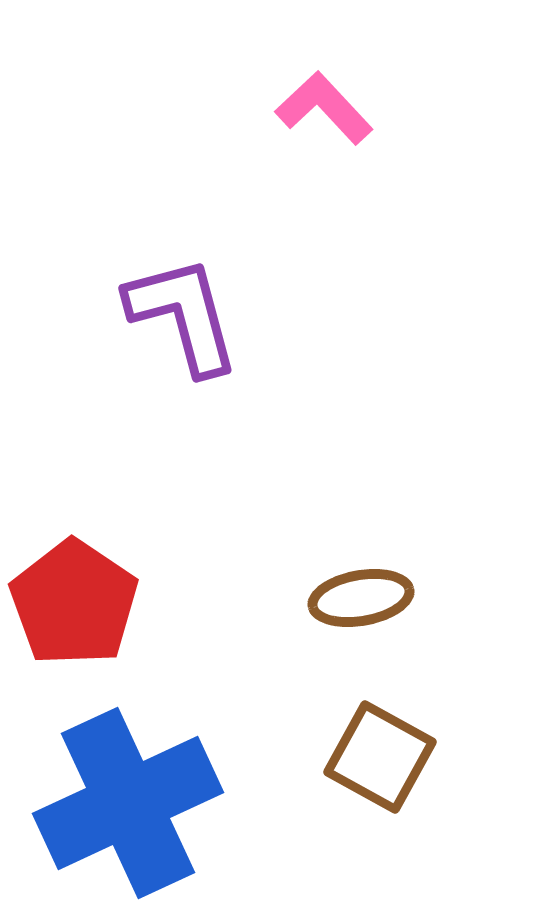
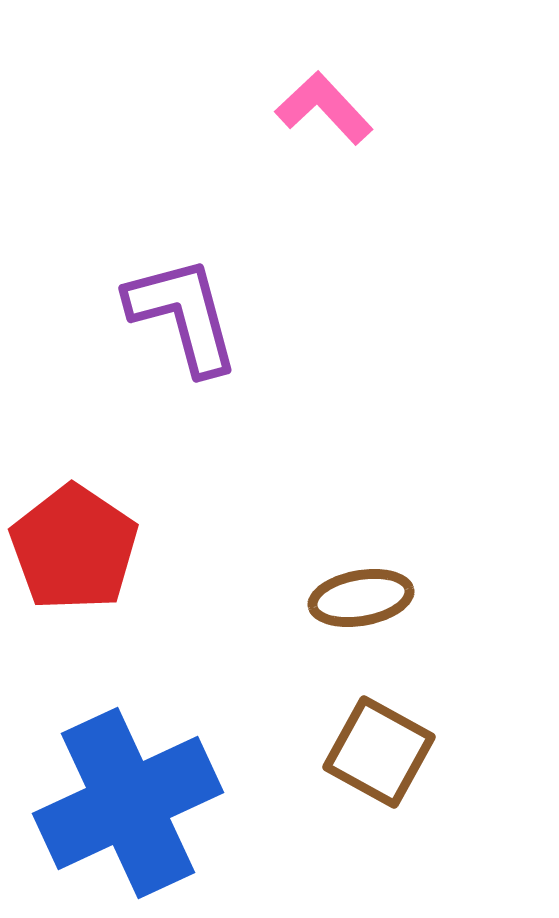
red pentagon: moved 55 px up
brown square: moved 1 px left, 5 px up
